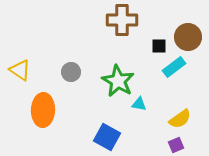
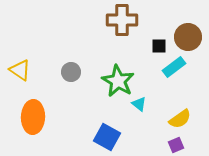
cyan triangle: rotated 28 degrees clockwise
orange ellipse: moved 10 px left, 7 px down
